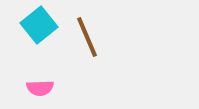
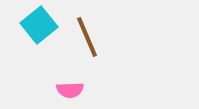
pink semicircle: moved 30 px right, 2 px down
